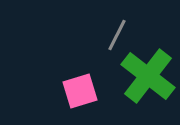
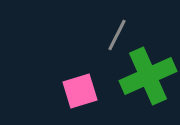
green cross: rotated 28 degrees clockwise
